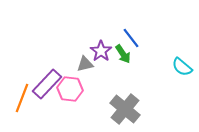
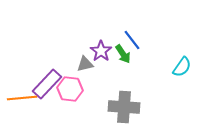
blue line: moved 1 px right, 2 px down
cyan semicircle: rotated 95 degrees counterclockwise
orange line: rotated 64 degrees clockwise
gray cross: moved 1 px left, 2 px up; rotated 36 degrees counterclockwise
